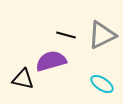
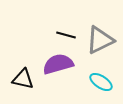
gray triangle: moved 2 px left, 5 px down
purple semicircle: moved 7 px right, 3 px down
cyan ellipse: moved 1 px left, 2 px up
